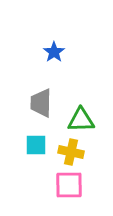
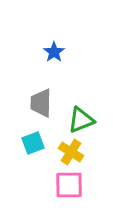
green triangle: rotated 20 degrees counterclockwise
cyan square: moved 3 px left, 2 px up; rotated 20 degrees counterclockwise
yellow cross: rotated 20 degrees clockwise
